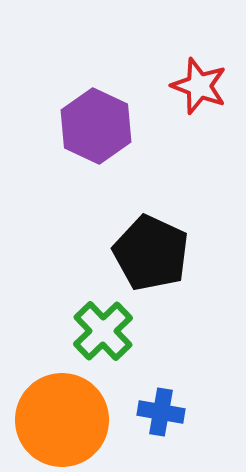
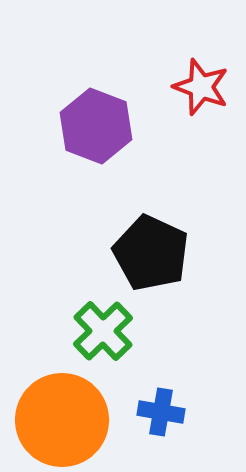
red star: moved 2 px right, 1 px down
purple hexagon: rotated 4 degrees counterclockwise
